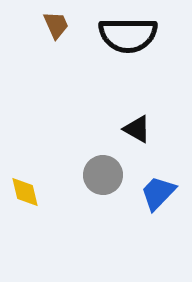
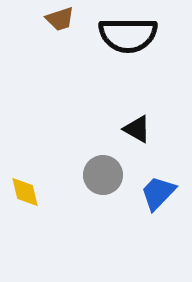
brown trapezoid: moved 4 px right, 6 px up; rotated 96 degrees clockwise
